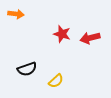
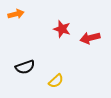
orange arrow: rotated 21 degrees counterclockwise
red star: moved 5 px up
black semicircle: moved 2 px left, 2 px up
